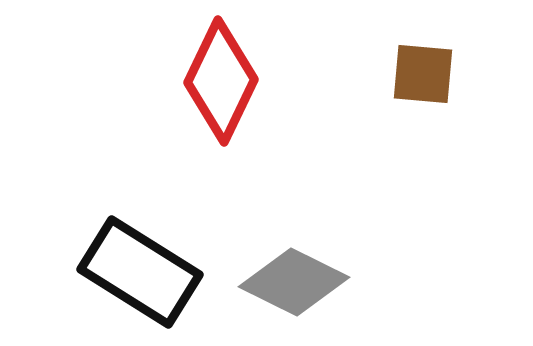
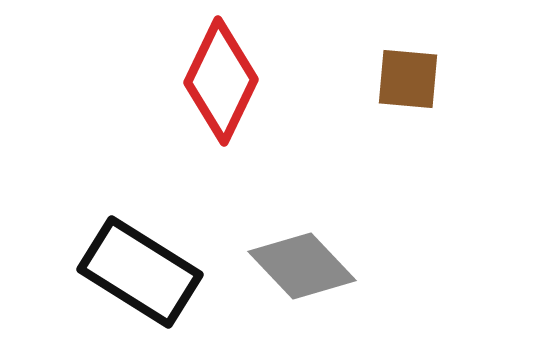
brown square: moved 15 px left, 5 px down
gray diamond: moved 8 px right, 16 px up; rotated 20 degrees clockwise
